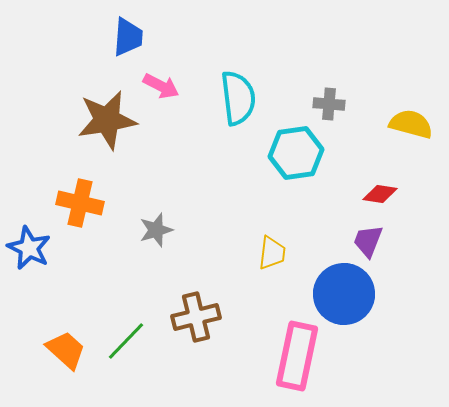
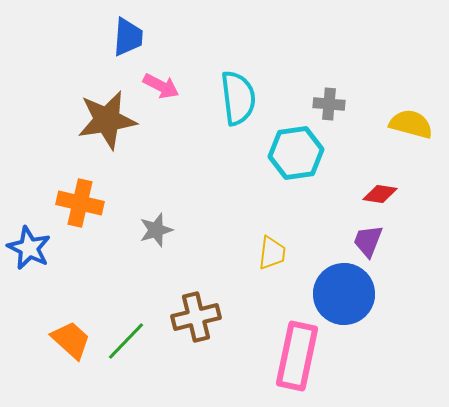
orange trapezoid: moved 5 px right, 10 px up
